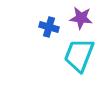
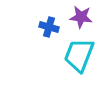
purple star: moved 1 px up
